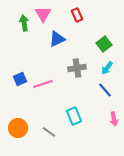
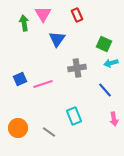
blue triangle: rotated 30 degrees counterclockwise
green square: rotated 28 degrees counterclockwise
cyan arrow: moved 4 px right, 5 px up; rotated 40 degrees clockwise
